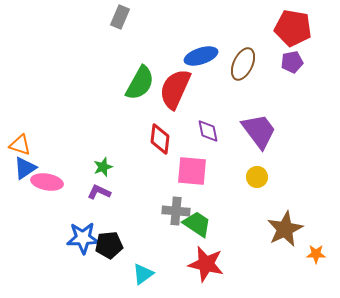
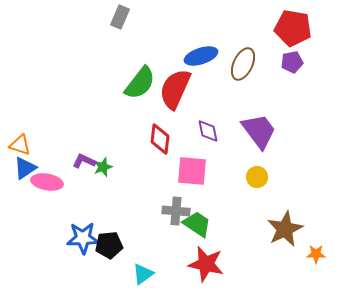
green semicircle: rotated 9 degrees clockwise
purple L-shape: moved 15 px left, 31 px up
